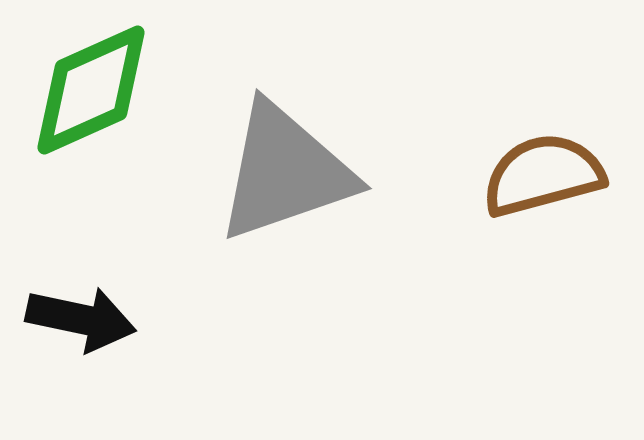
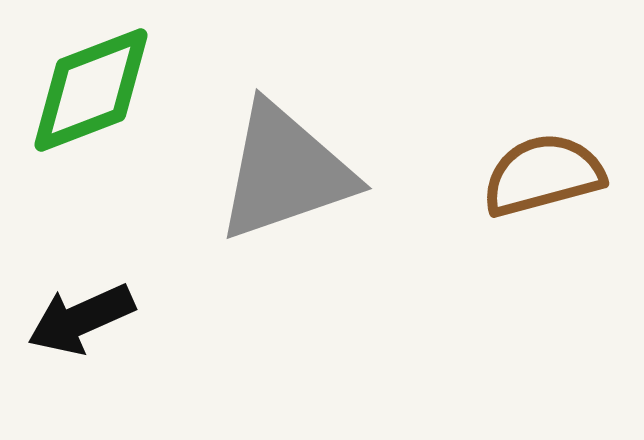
green diamond: rotated 3 degrees clockwise
black arrow: rotated 144 degrees clockwise
